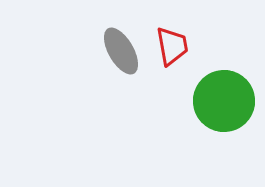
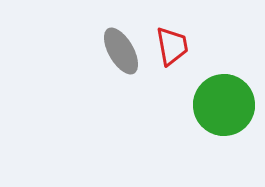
green circle: moved 4 px down
